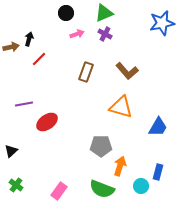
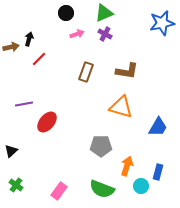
brown L-shape: rotated 40 degrees counterclockwise
red ellipse: rotated 15 degrees counterclockwise
orange arrow: moved 7 px right
